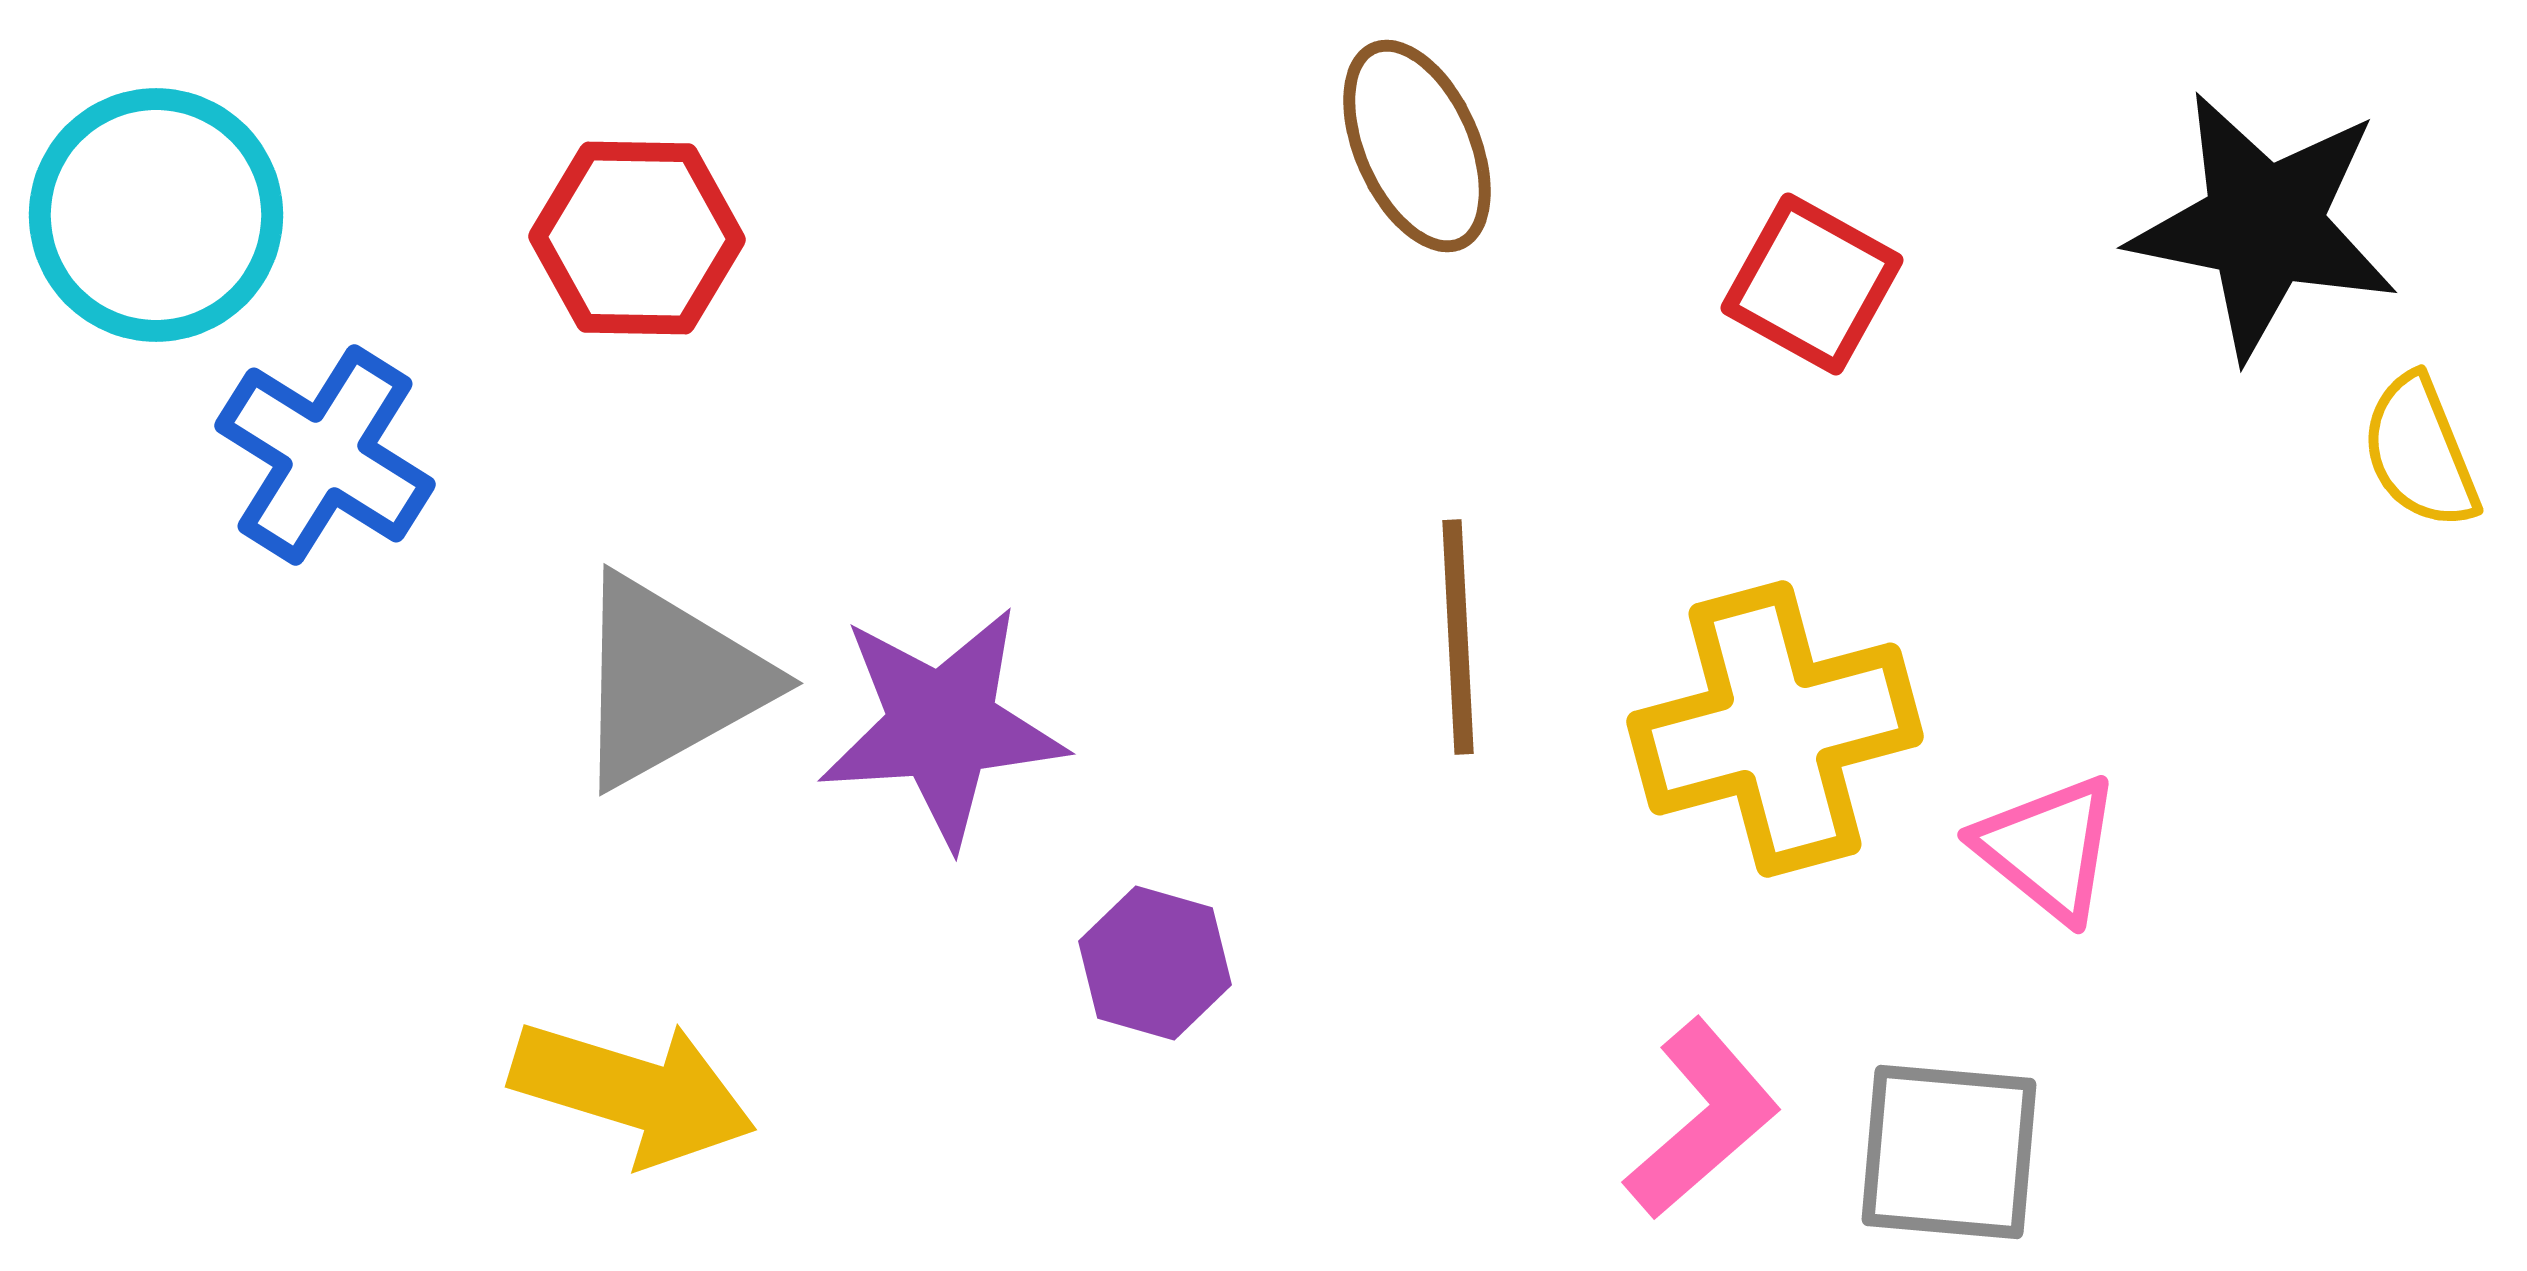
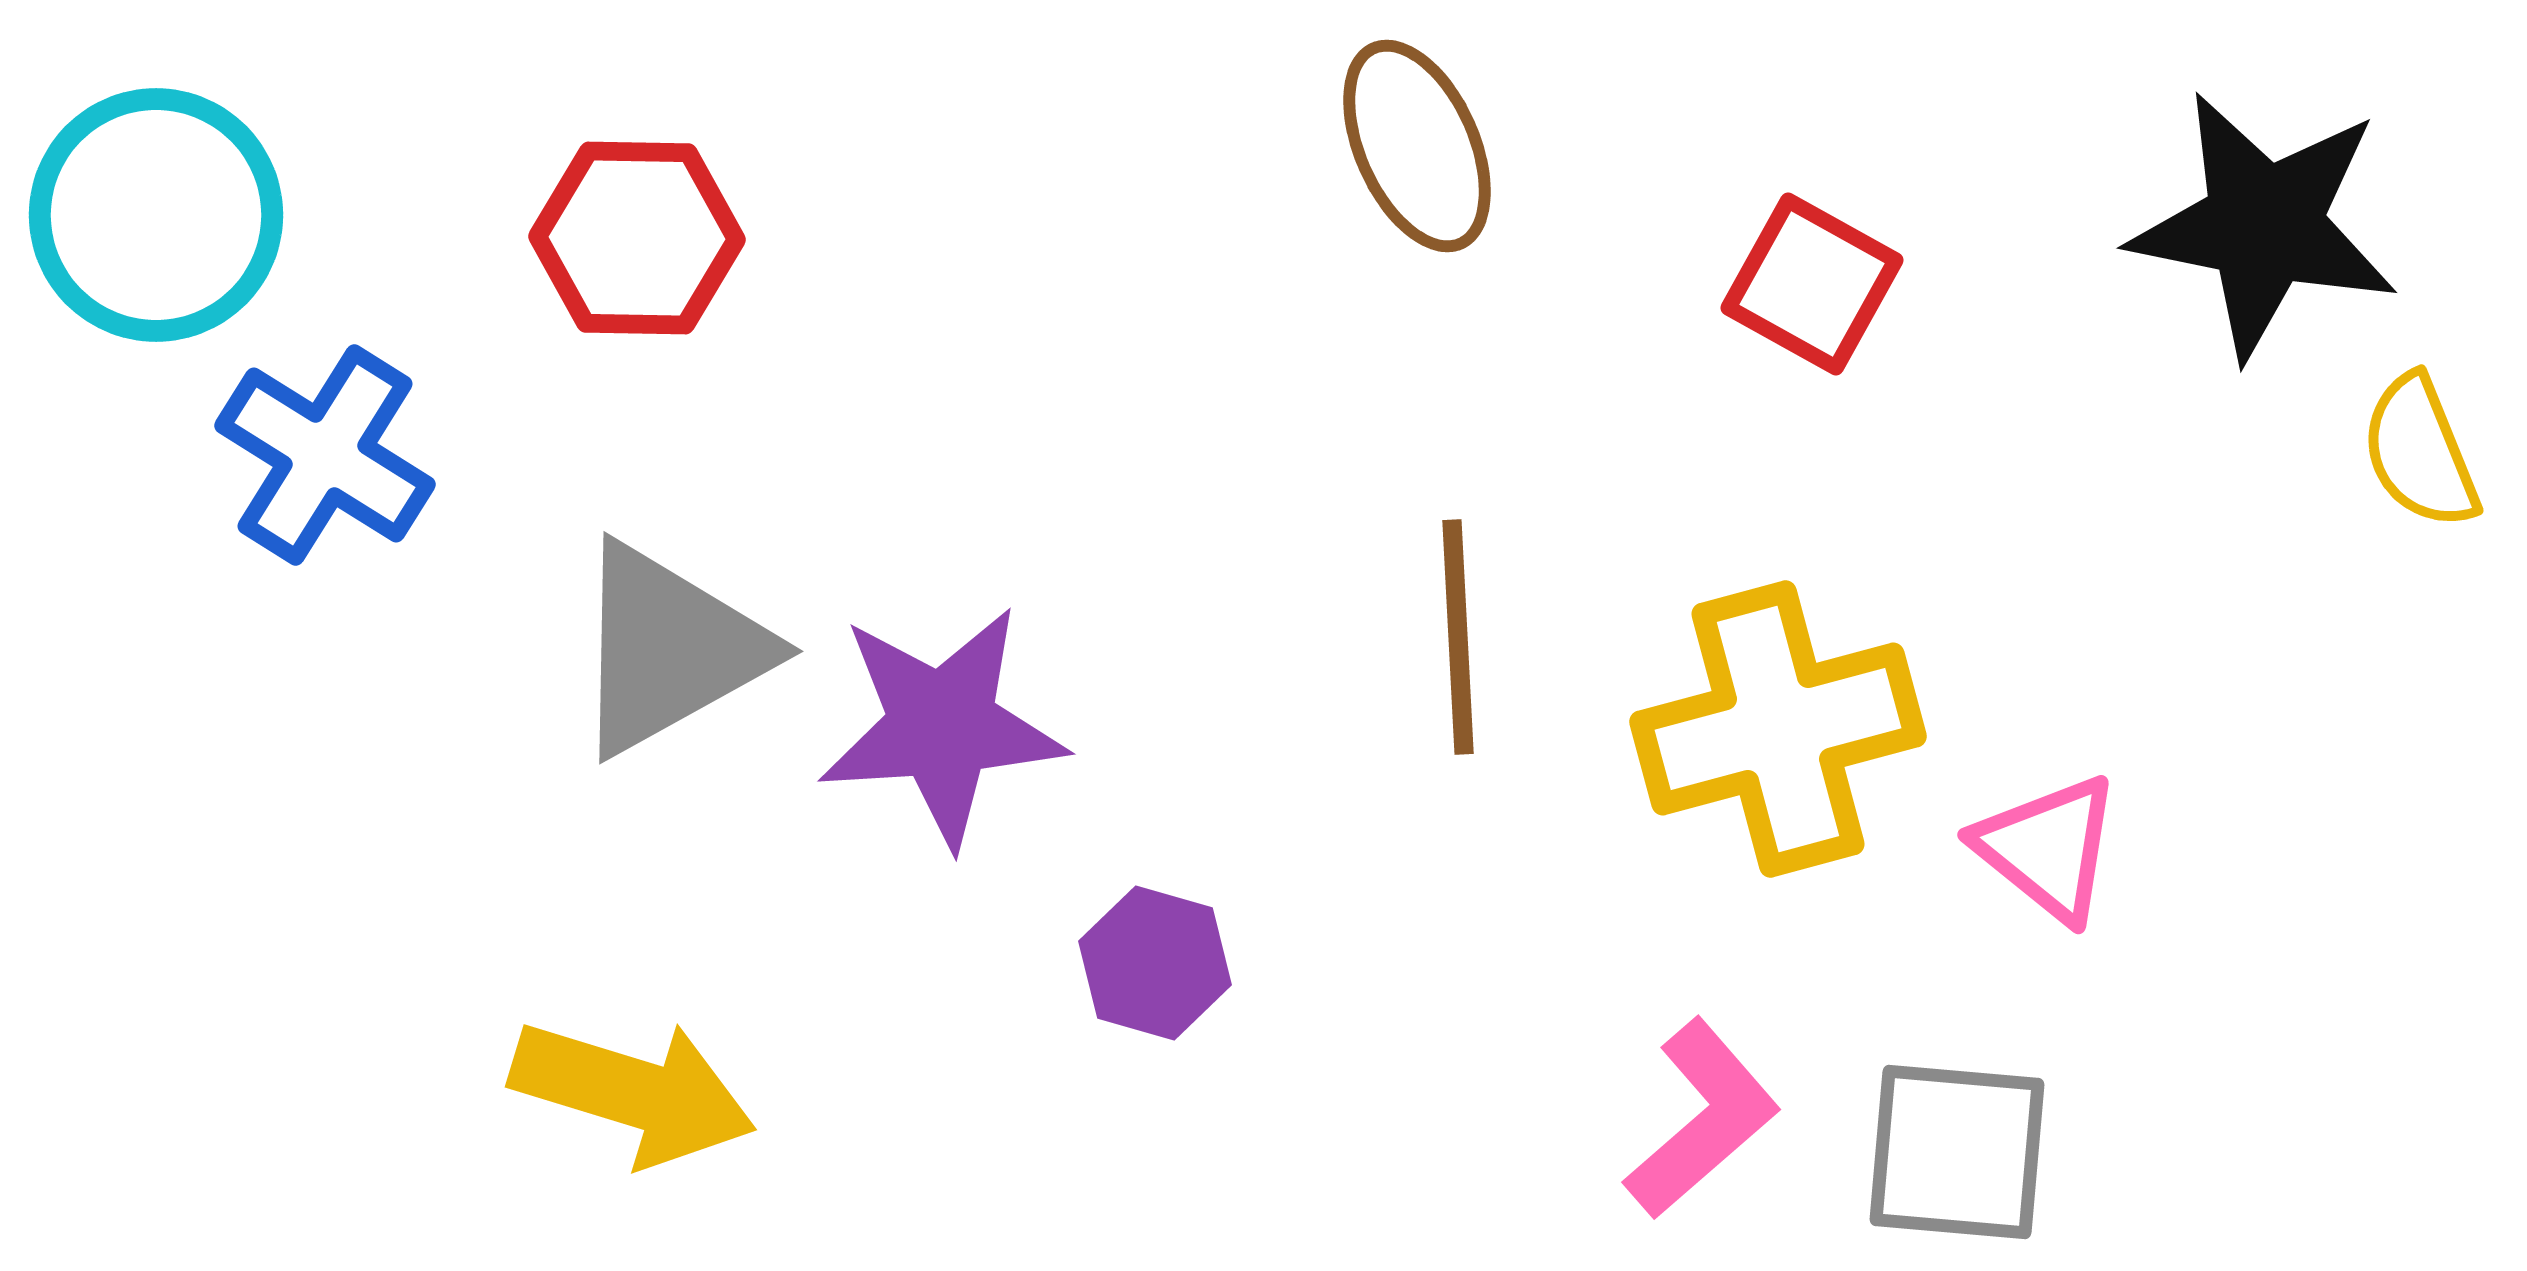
gray triangle: moved 32 px up
yellow cross: moved 3 px right
gray square: moved 8 px right
